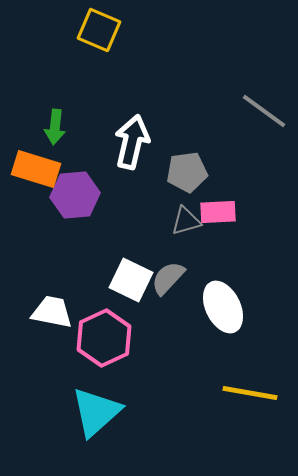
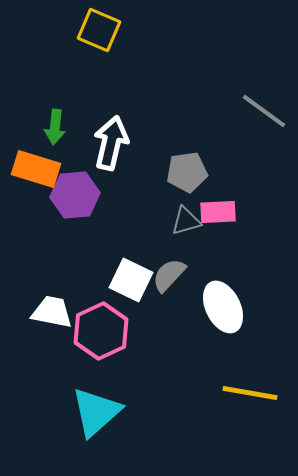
white arrow: moved 21 px left, 1 px down
gray semicircle: moved 1 px right, 3 px up
pink hexagon: moved 3 px left, 7 px up
